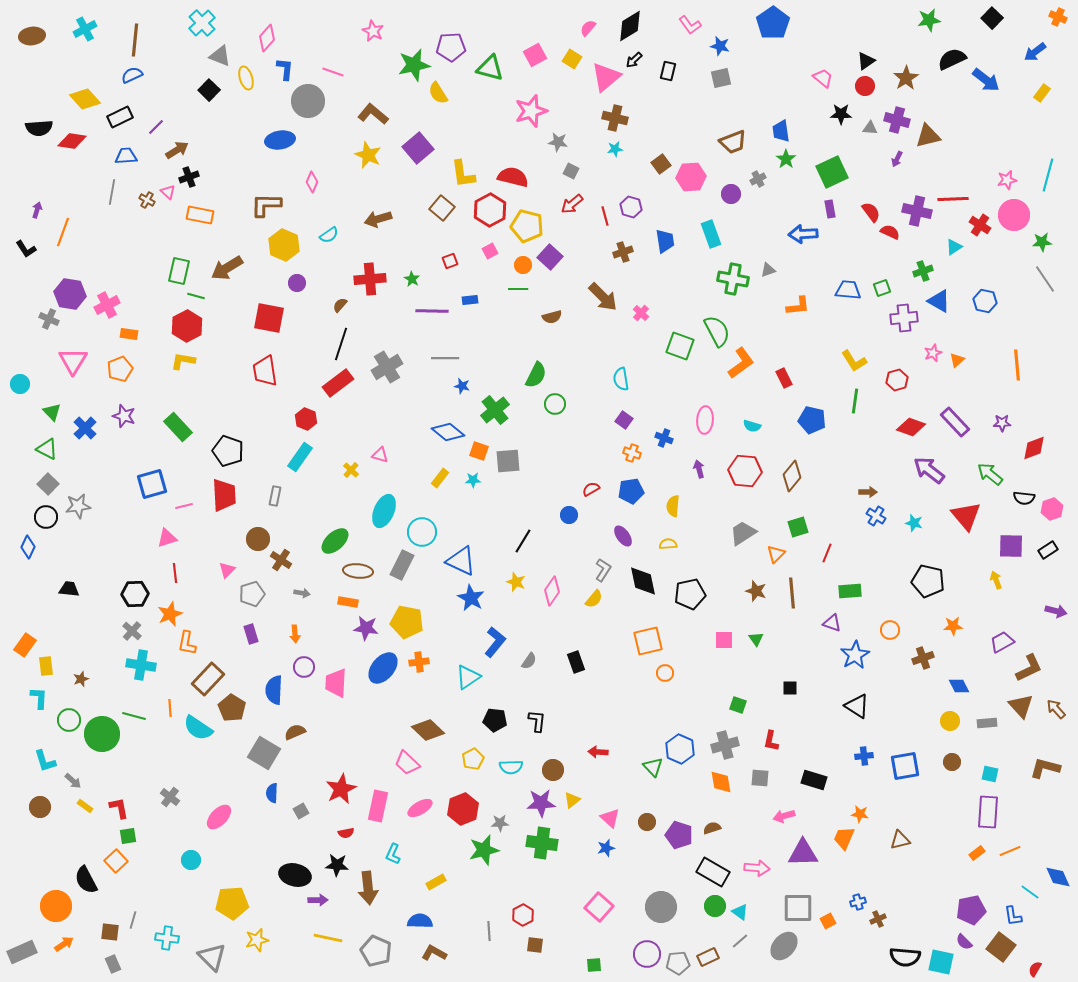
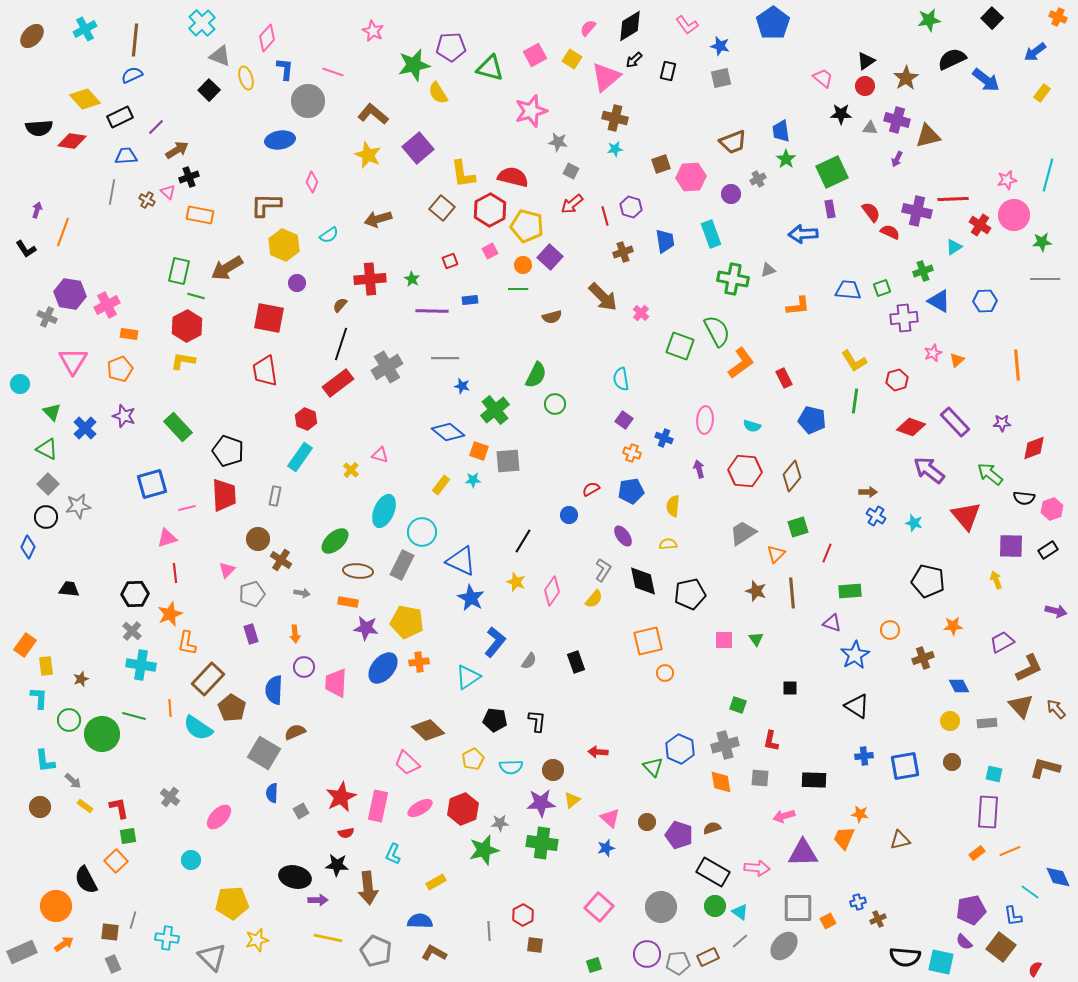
pink L-shape at (690, 25): moved 3 px left
brown ellipse at (32, 36): rotated 40 degrees counterclockwise
brown square at (661, 164): rotated 18 degrees clockwise
gray line at (1045, 279): rotated 56 degrees counterclockwise
blue hexagon at (985, 301): rotated 15 degrees counterclockwise
gray cross at (49, 319): moved 2 px left, 2 px up
yellow rectangle at (440, 478): moved 1 px right, 7 px down
pink line at (184, 506): moved 3 px right, 2 px down
cyan L-shape at (45, 761): rotated 10 degrees clockwise
cyan square at (990, 774): moved 4 px right
black rectangle at (814, 780): rotated 15 degrees counterclockwise
red star at (341, 789): moved 8 px down
black ellipse at (295, 875): moved 2 px down
green square at (594, 965): rotated 14 degrees counterclockwise
